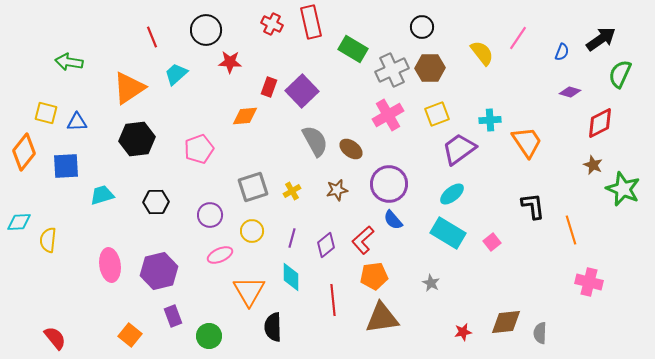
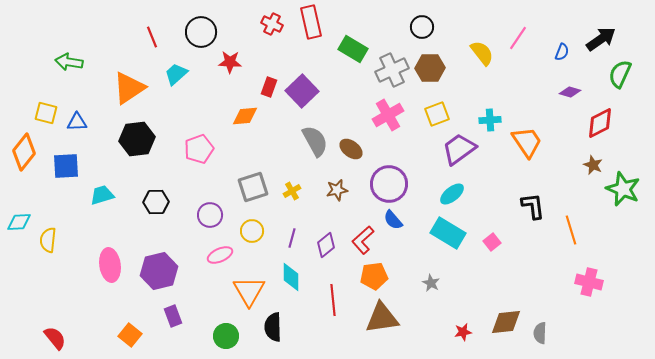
black circle at (206, 30): moved 5 px left, 2 px down
green circle at (209, 336): moved 17 px right
